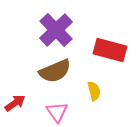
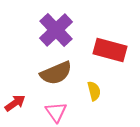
brown semicircle: moved 1 px right, 2 px down
pink triangle: moved 1 px left
